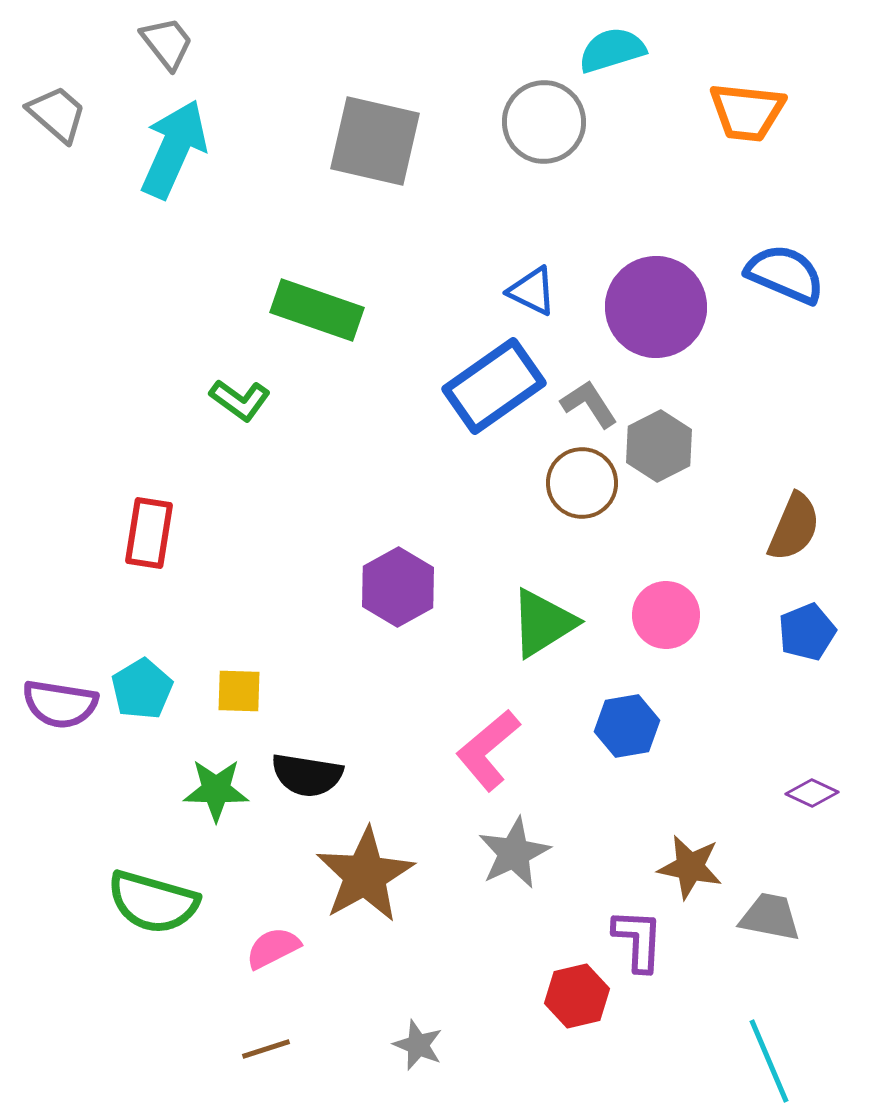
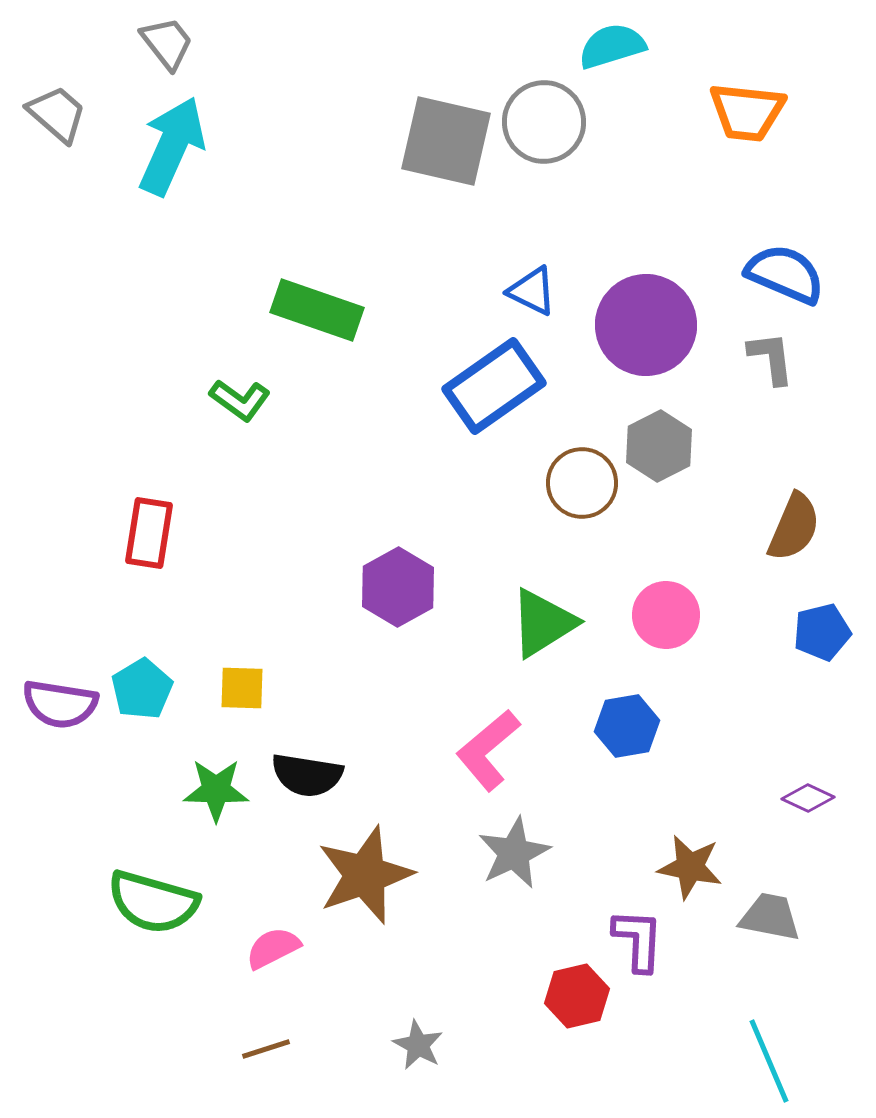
cyan semicircle at (612, 50): moved 4 px up
gray square at (375, 141): moved 71 px right
cyan arrow at (174, 149): moved 2 px left, 3 px up
purple circle at (656, 307): moved 10 px left, 18 px down
gray L-shape at (589, 404): moved 182 px right, 46 px up; rotated 26 degrees clockwise
blue pentagon at (807, 632): moved 15 px right; rotated 8 degrees clockwise
yellow square at (239, 691): moved 3 px right, 3 px up
purple diamond at (812, 793): moved 4 px left, 5 px down
brown star at (365, 875): rotated 10 degrees clockwise
gray star at (418, 1045): rotated 6 degrees clockwise
